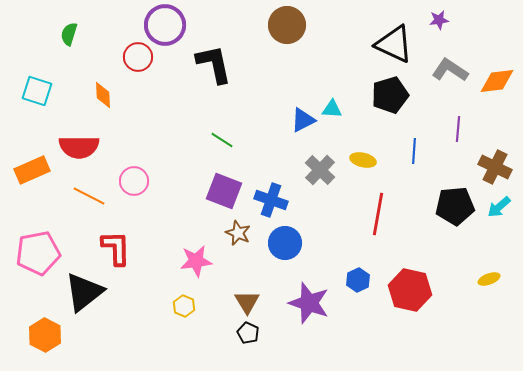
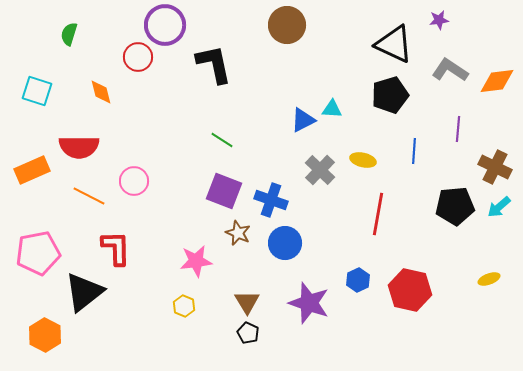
orange diamond at (103, 95): moved 2 px left, 3 px up; rotated 12 degrees counterclockwise
